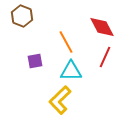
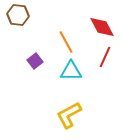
brown hexagon: moved 4 px left, 1 px up; rotated 15 degrees counterclockwise
purple square: rotated 28 degrees counterclockwise
yellow L-shape: moved 9 px right, 15 px down; rotated 16 degrees clockwise
